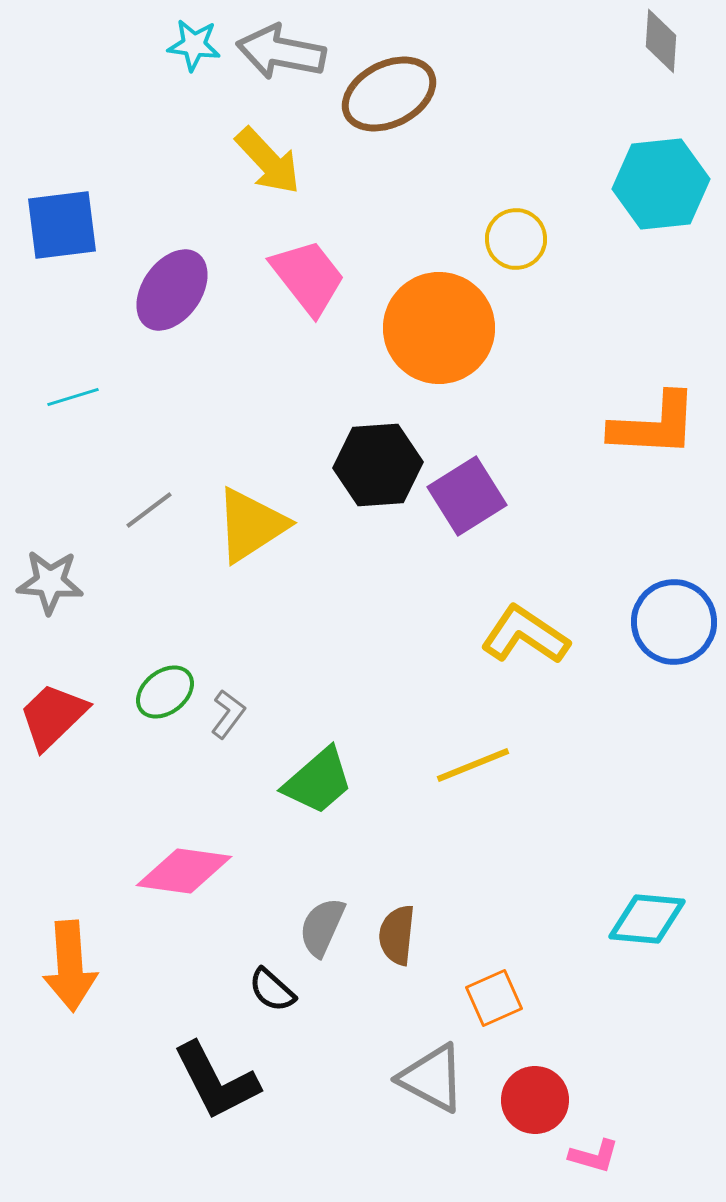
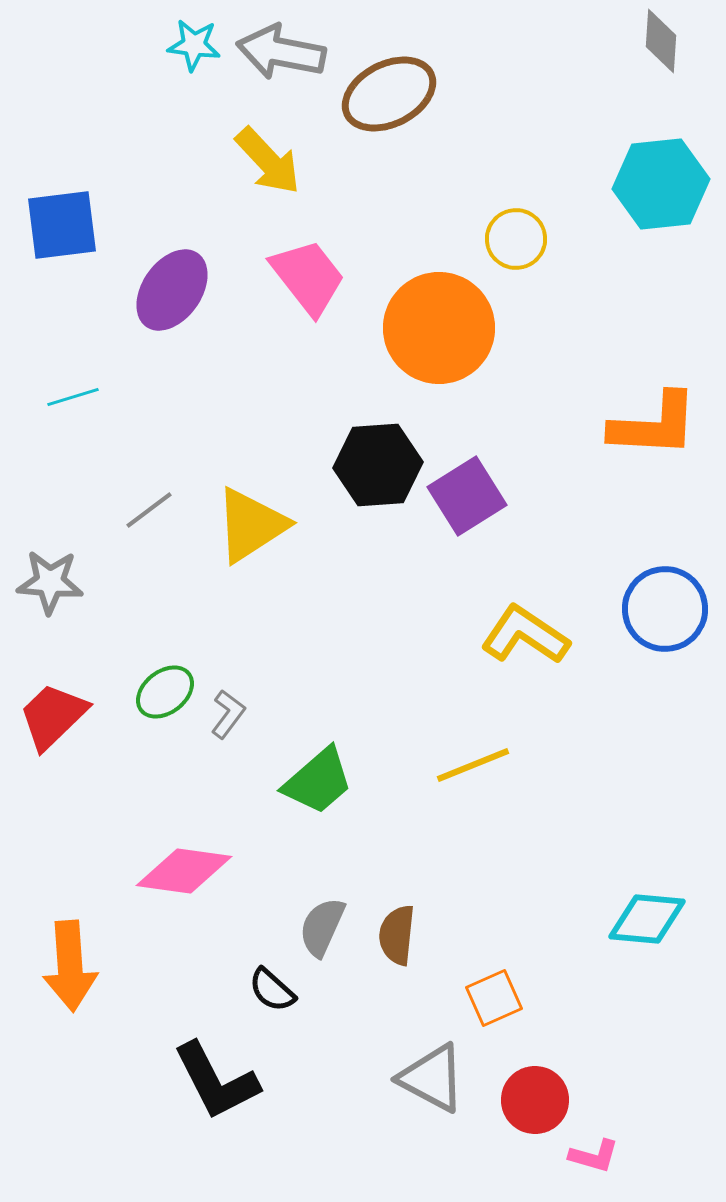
blue circle: moved 9 px left, 13 px up
